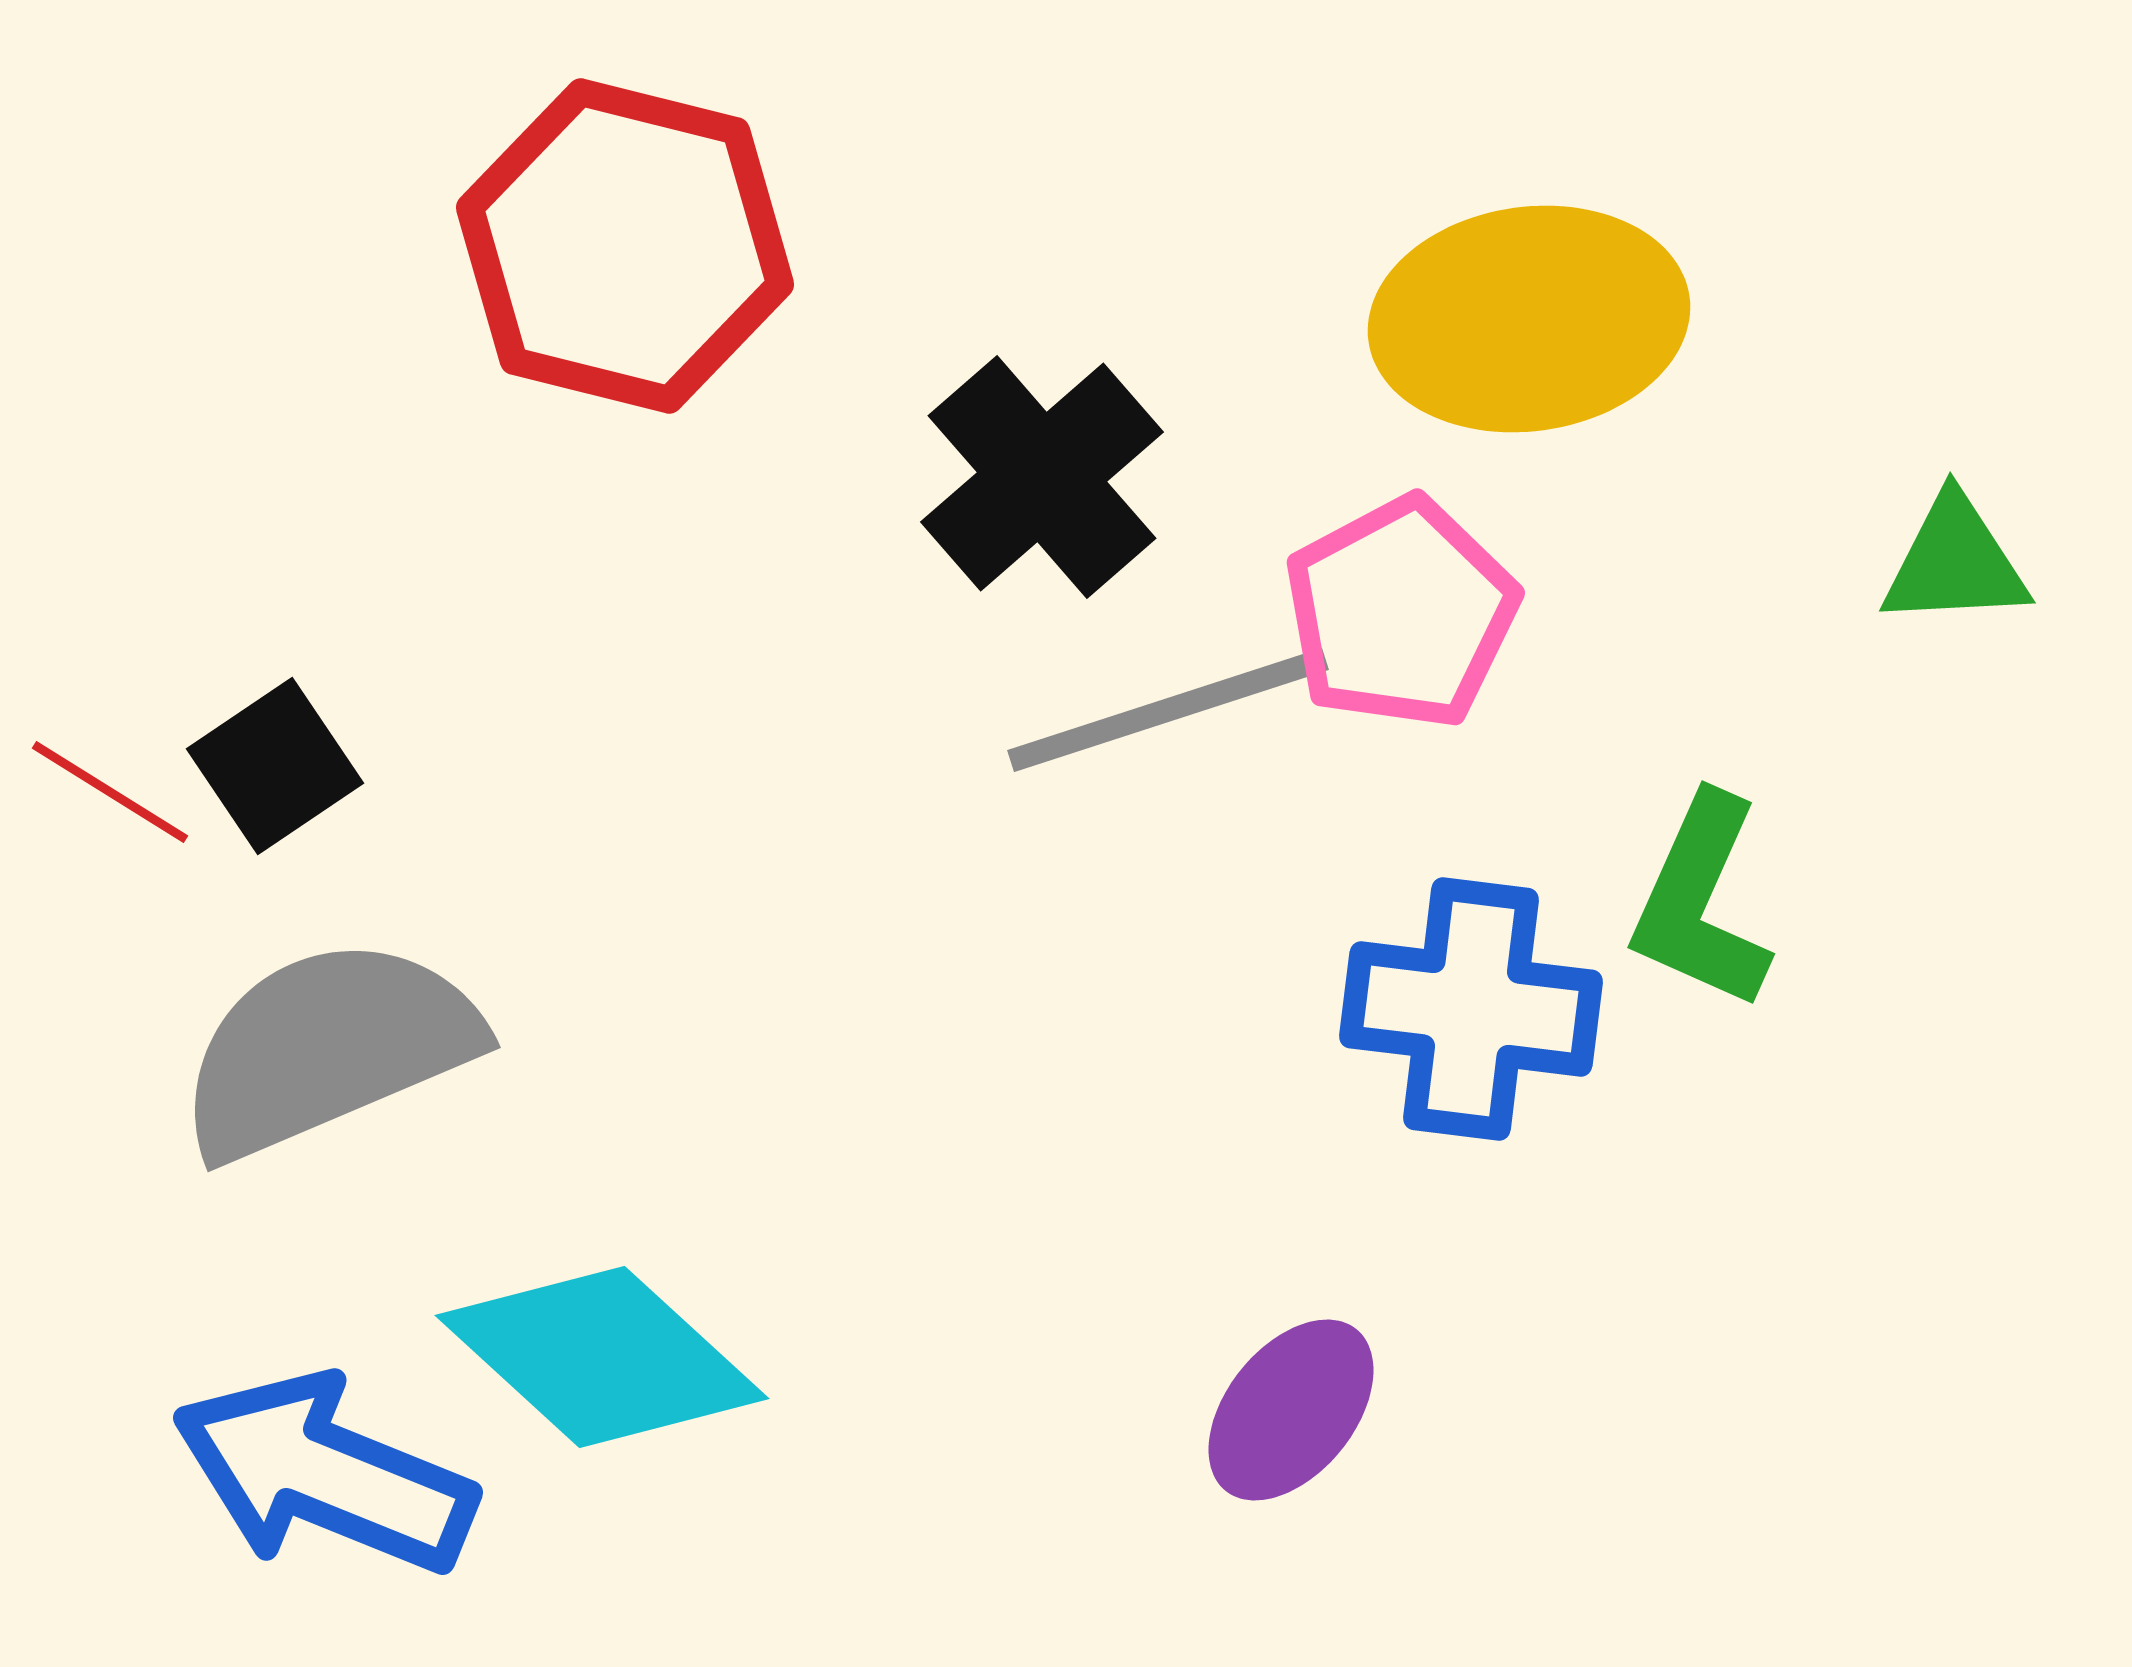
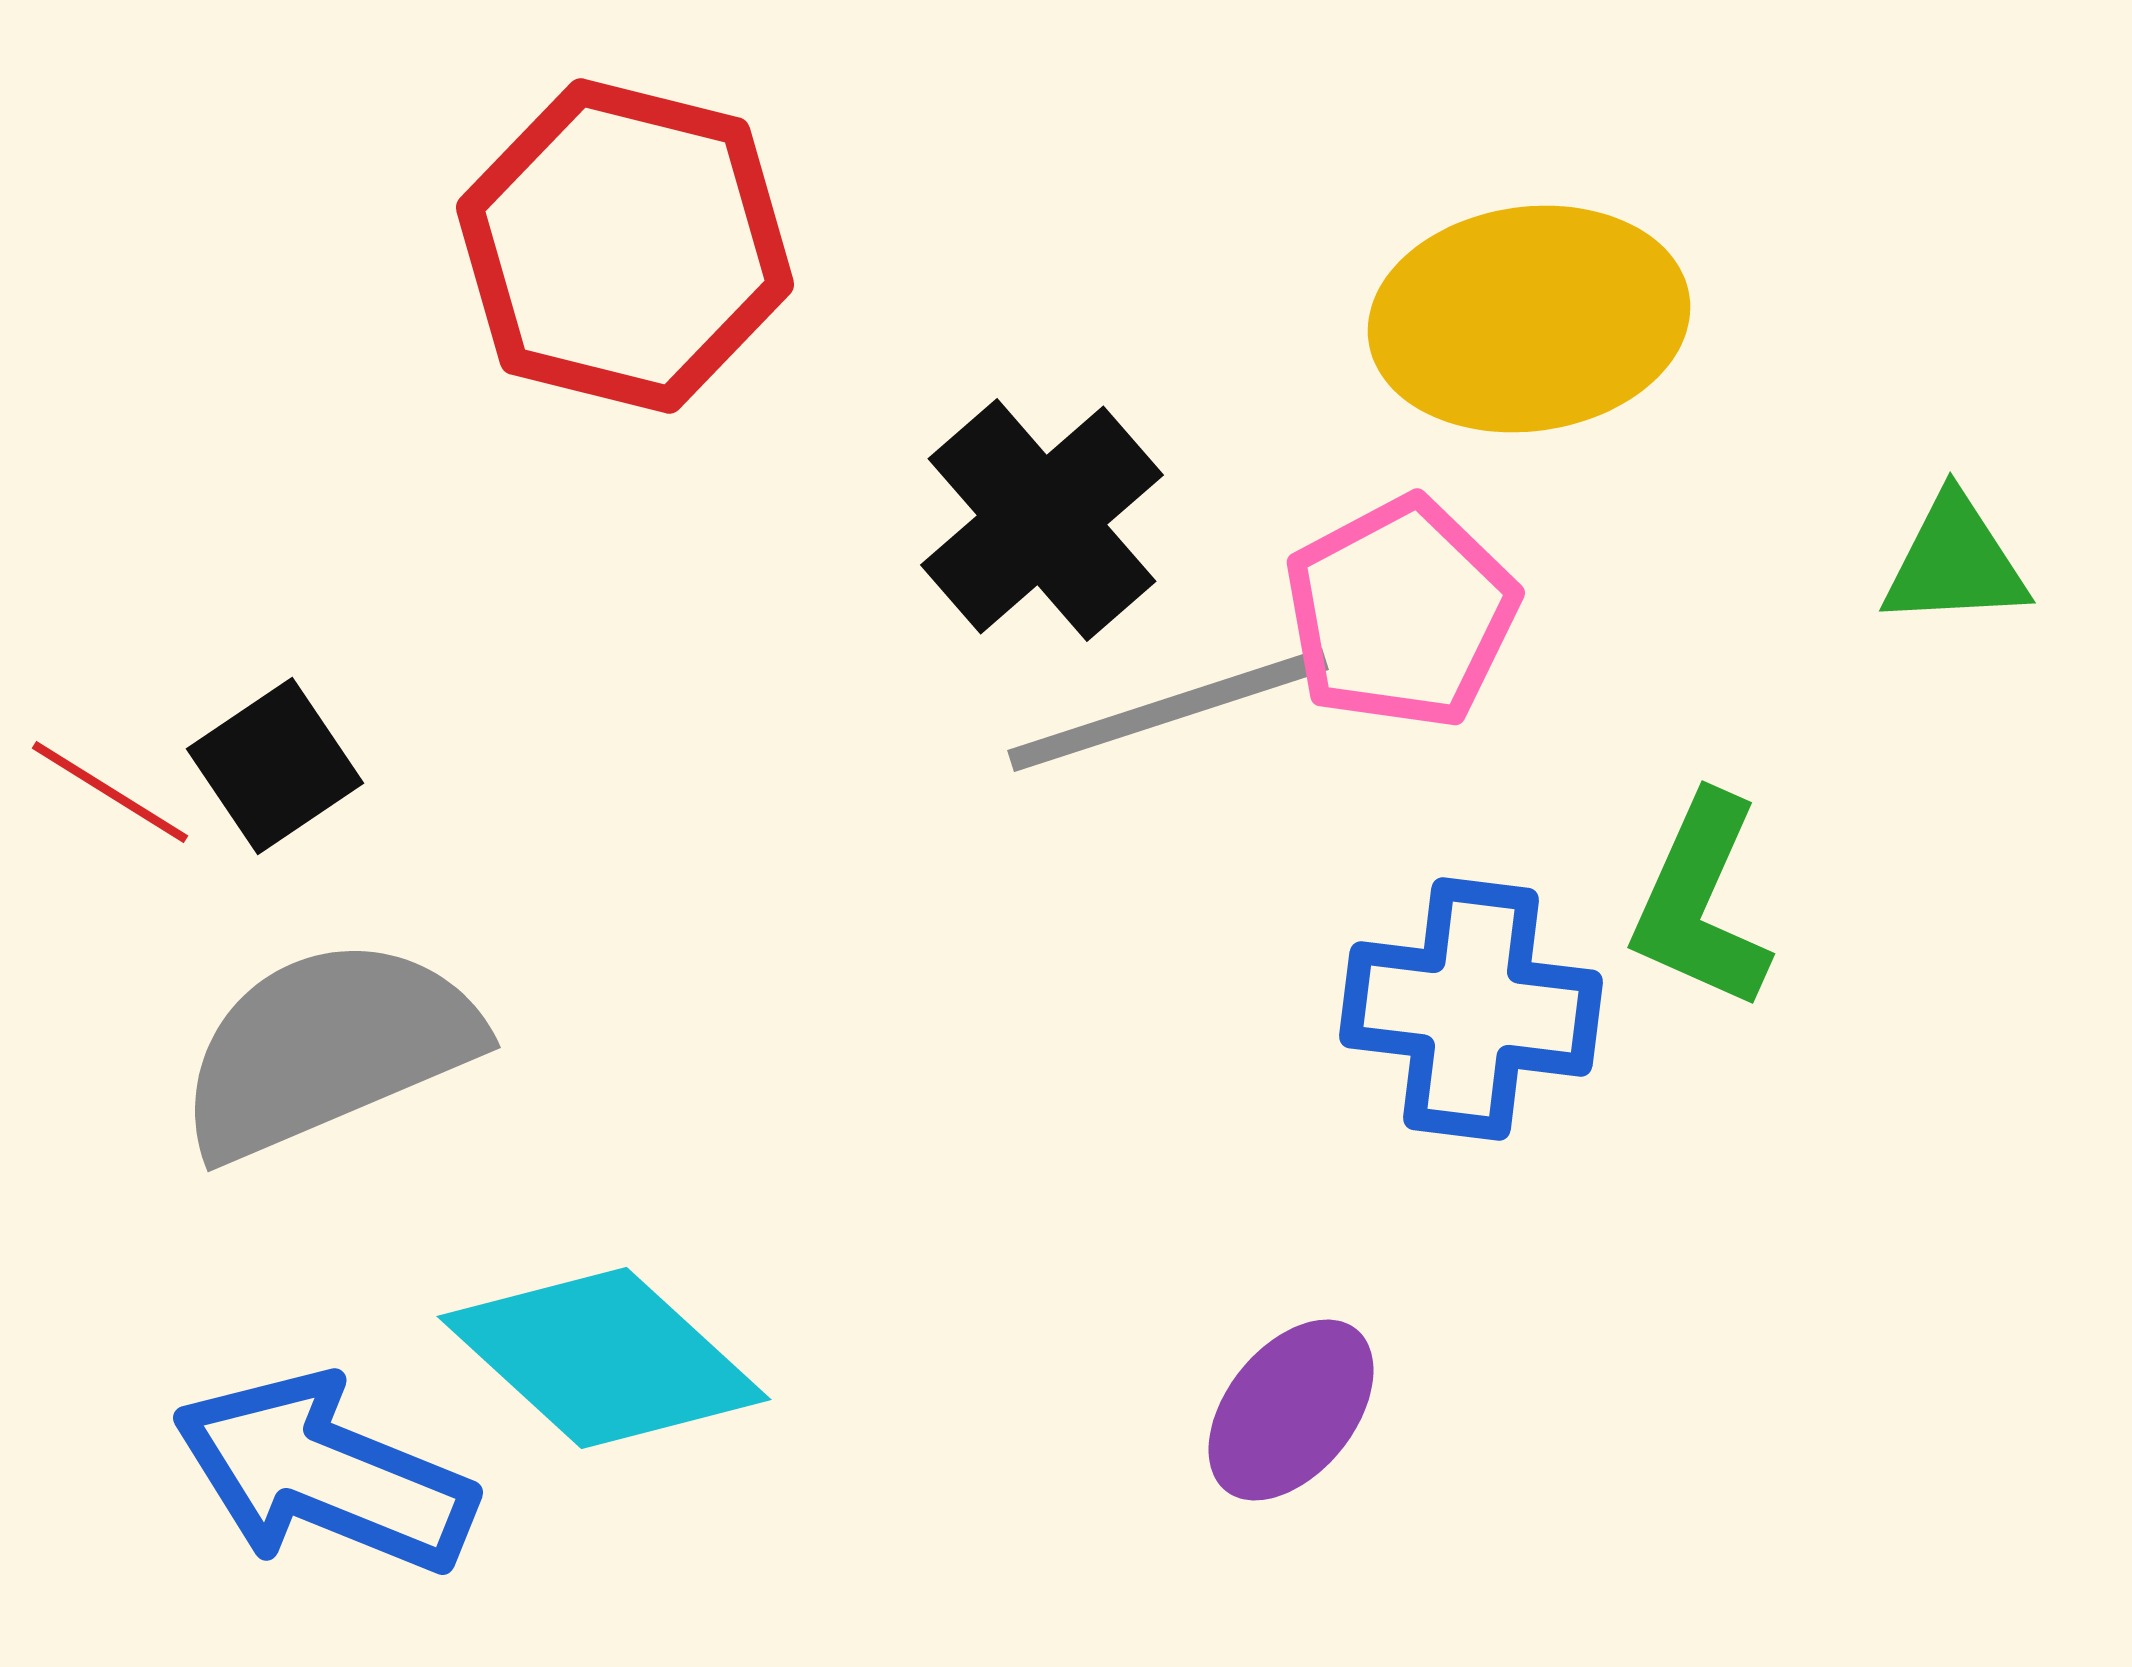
black cross: moved 43 px down
cyan diamond: moved 2 px right, 1 px down
